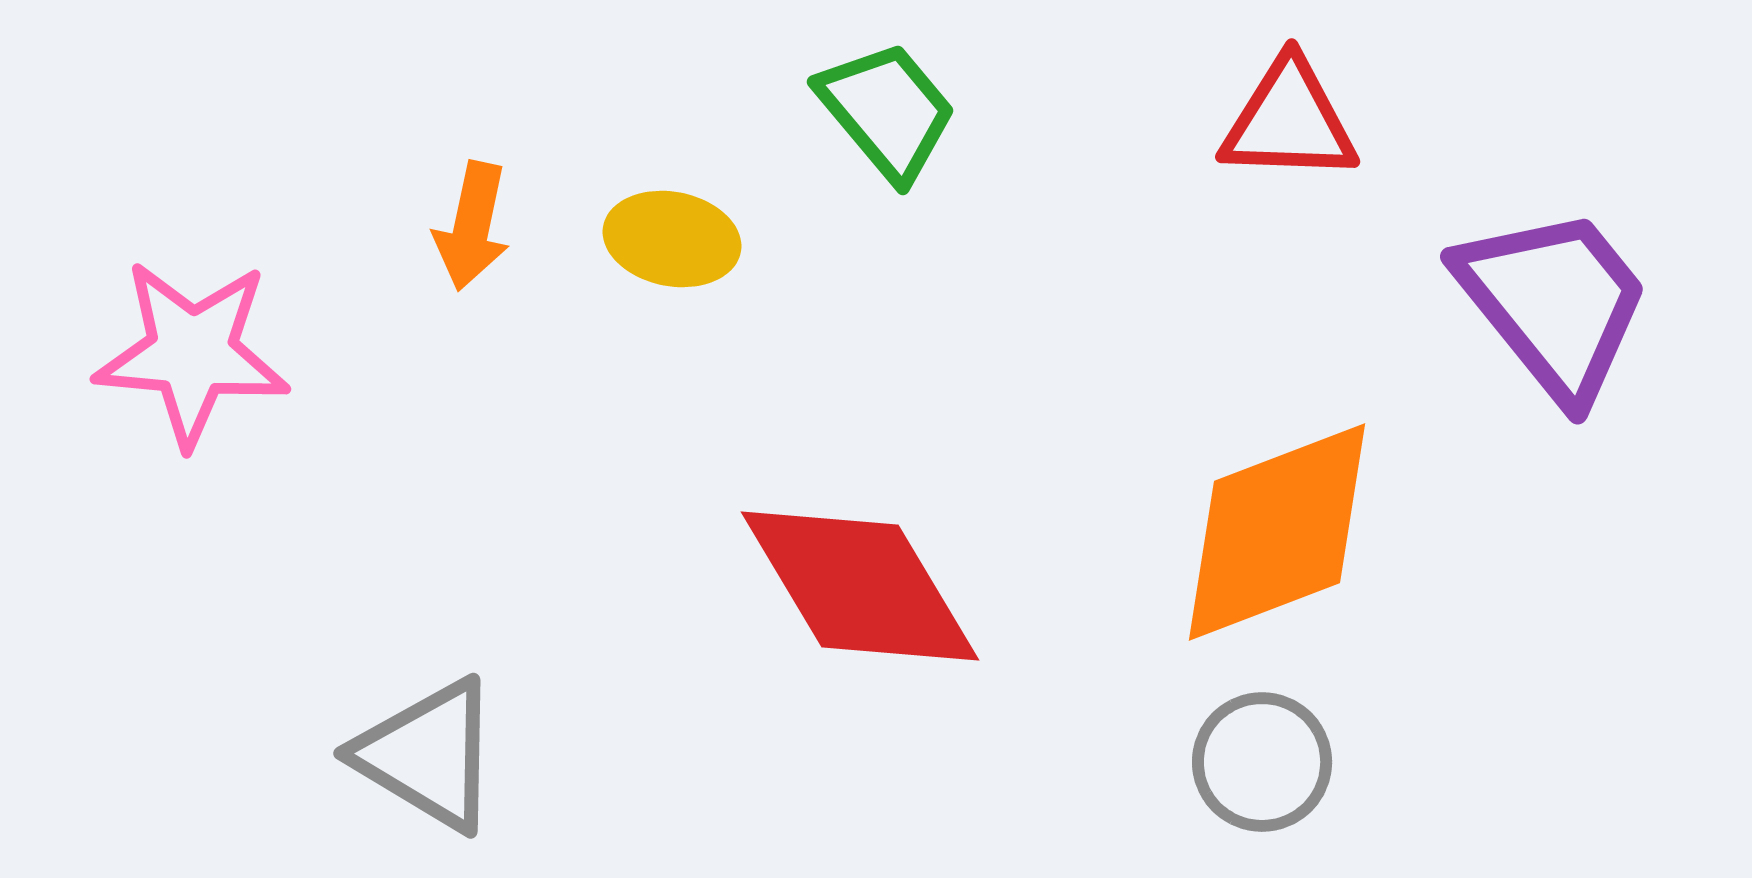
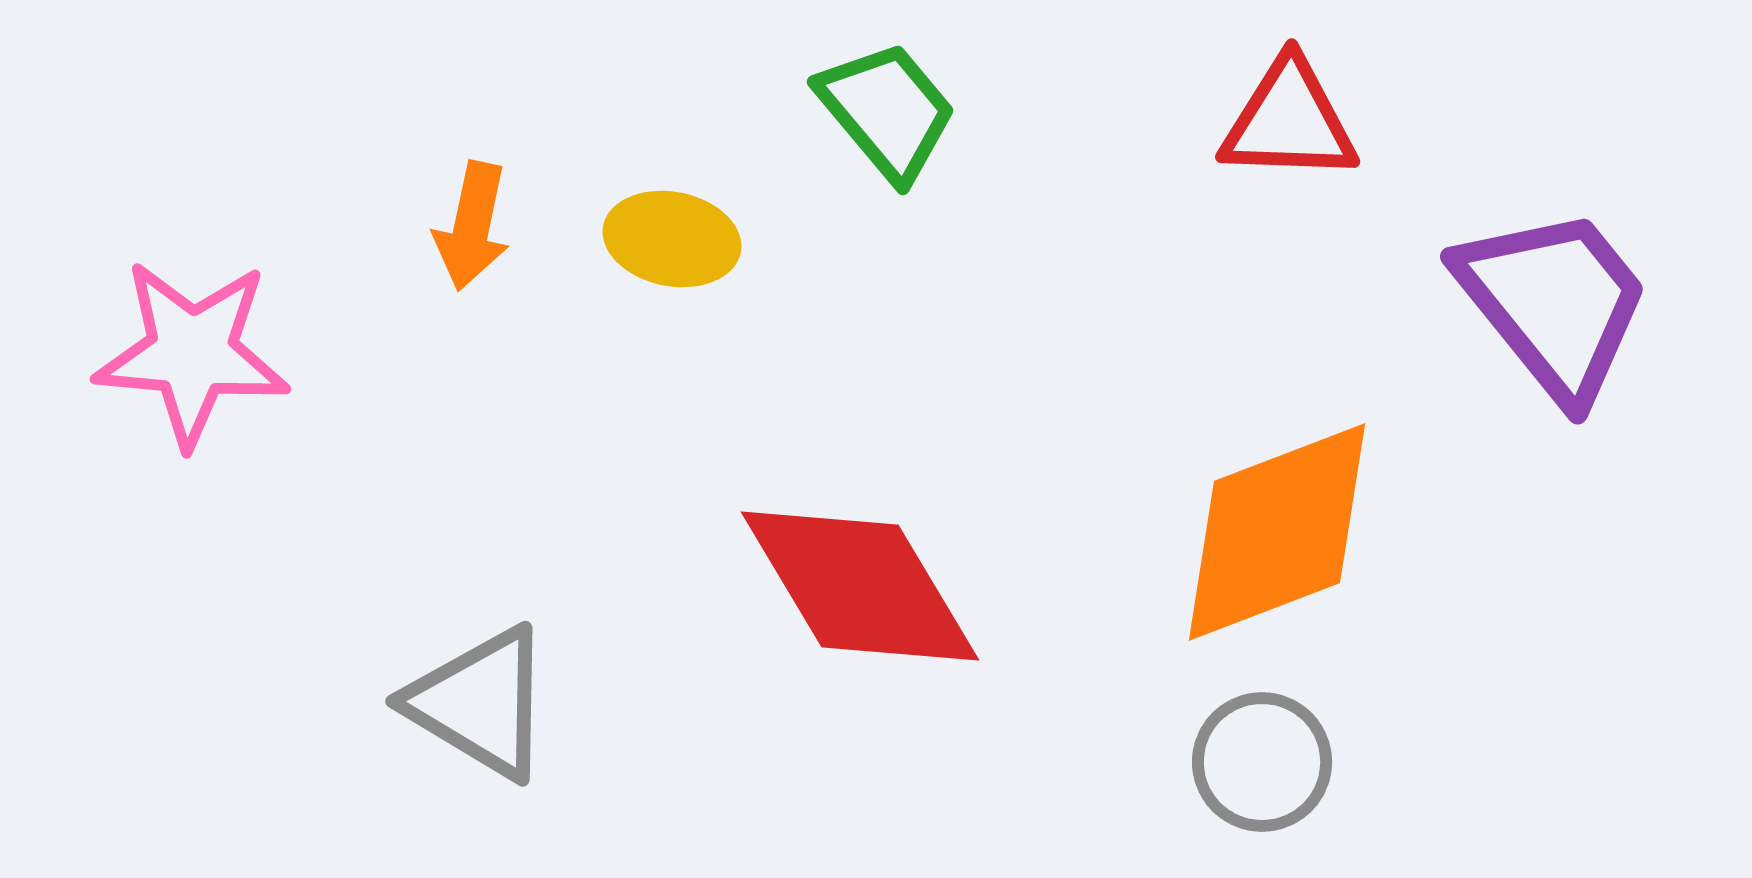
gray triangle: moved 52 px right, 52 px up
